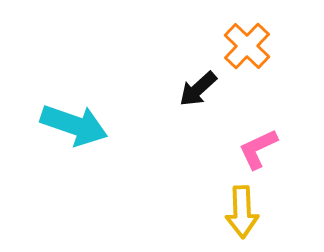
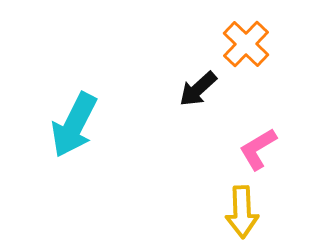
orange cross: moved 1 px left, 2 px up
cyan arrow: rotated 98 degrees clockwise
pink L-shape: rotated 6 degrees counterclockwise
